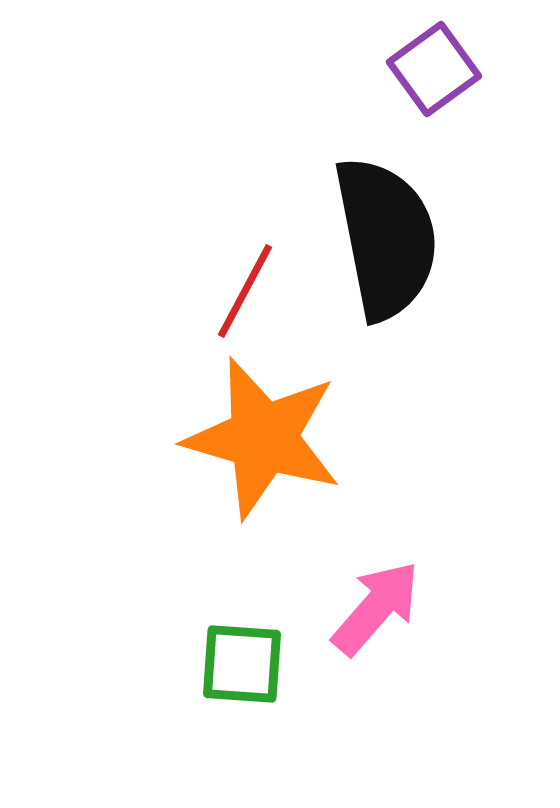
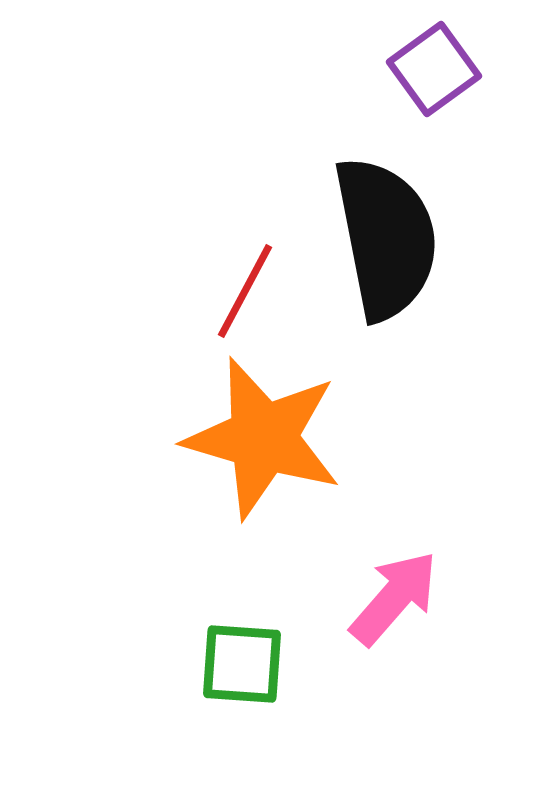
pink arrow: moved 18 px right, 10 px up
